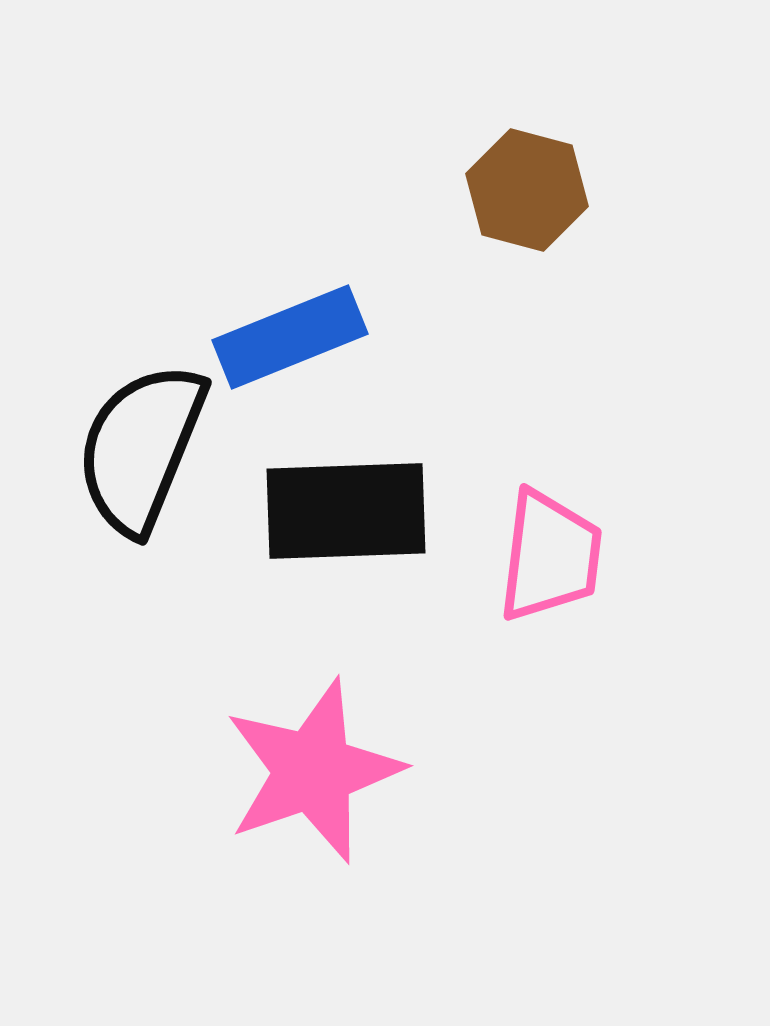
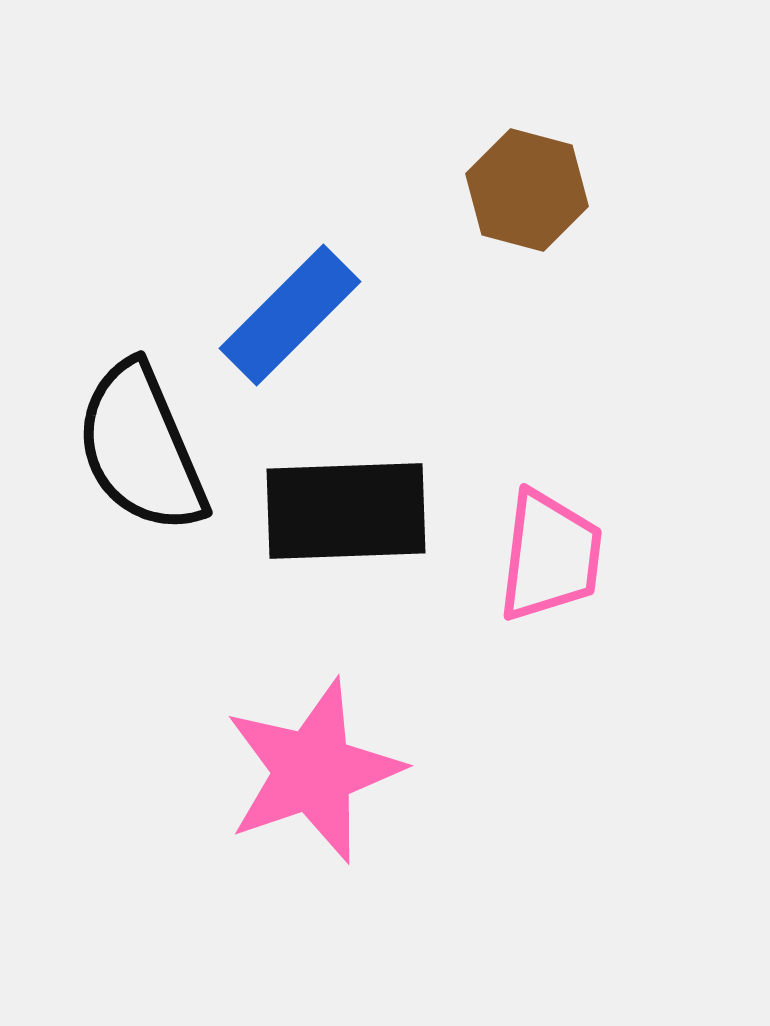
blue rectangle: moved 22 px up; rotated 23 degrees counterclockwise
black semicircle: rotated 45 degrees counterclockwise
